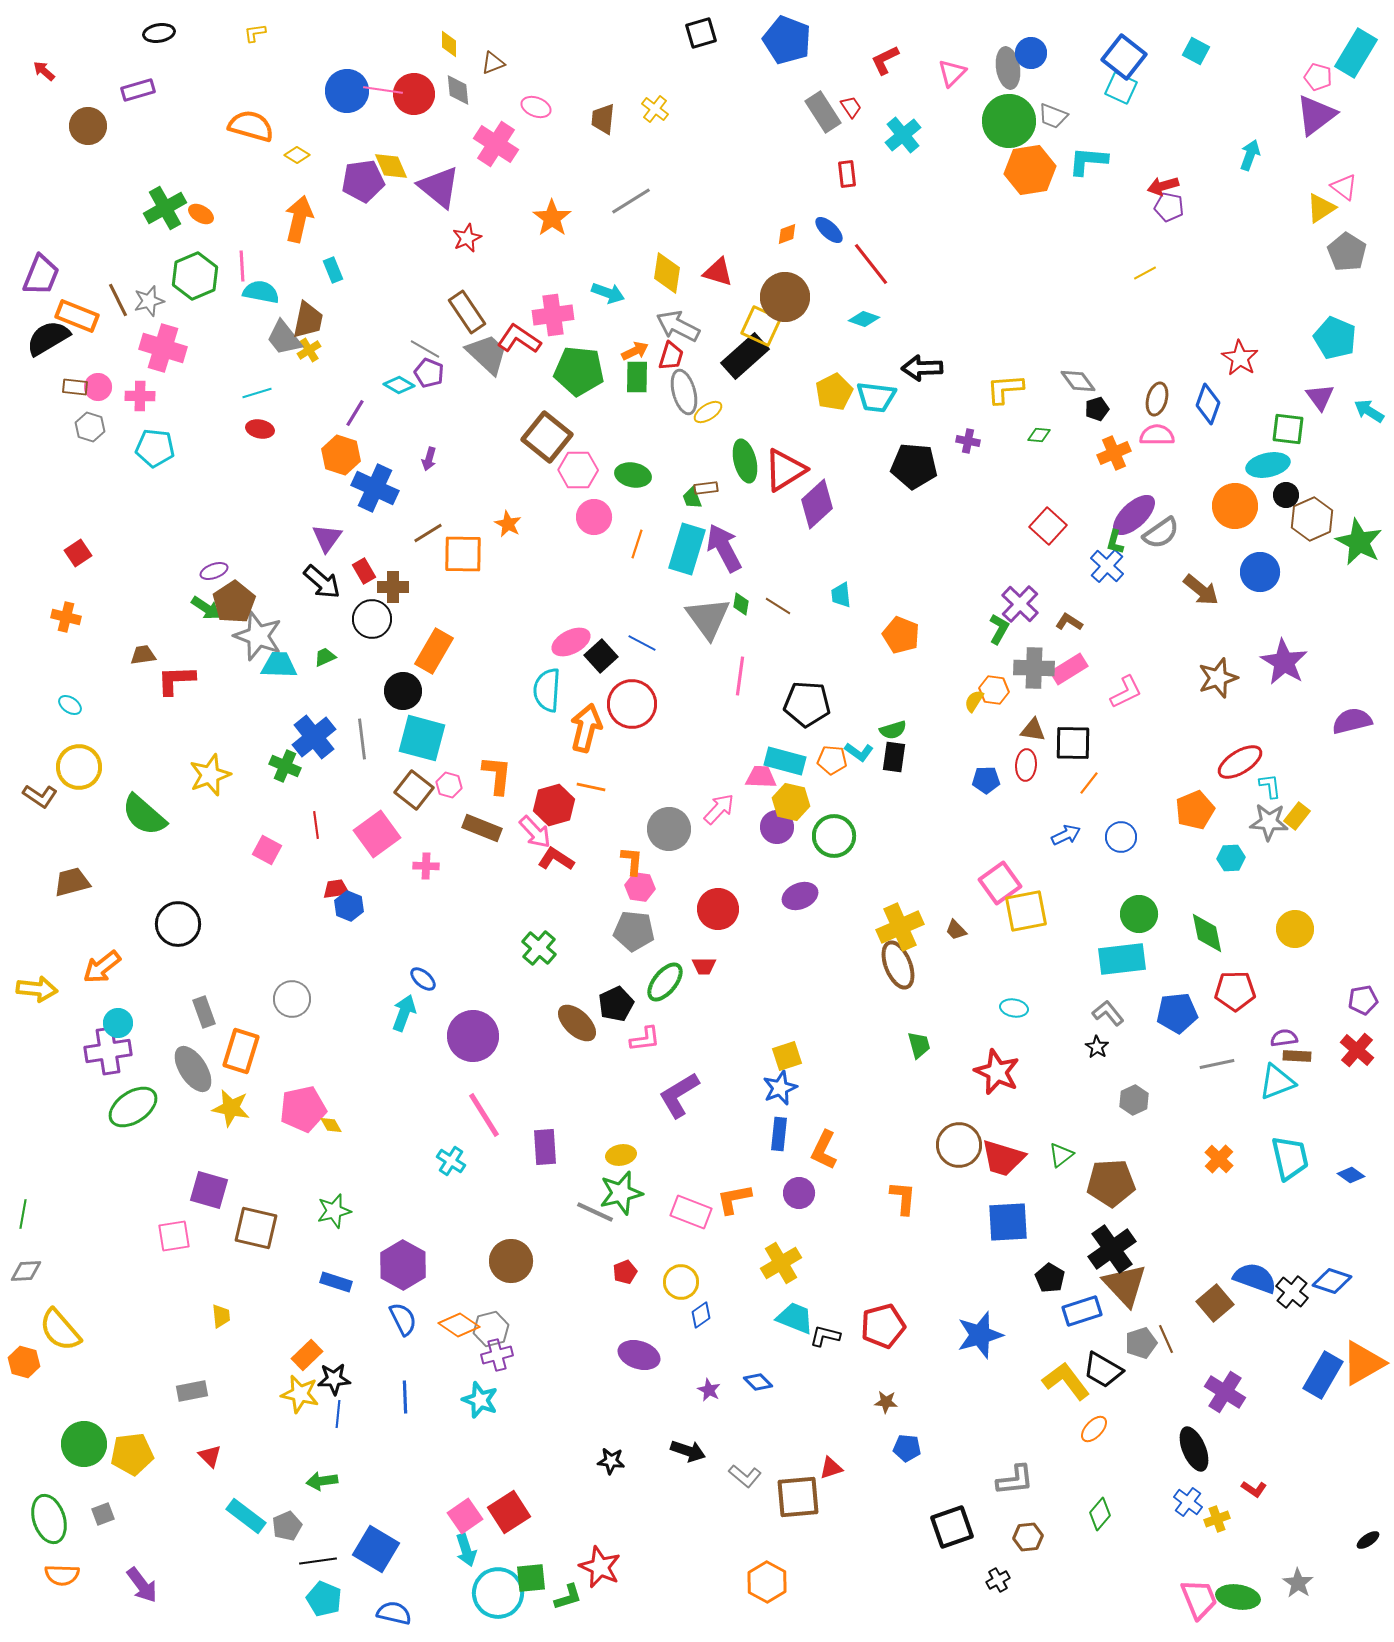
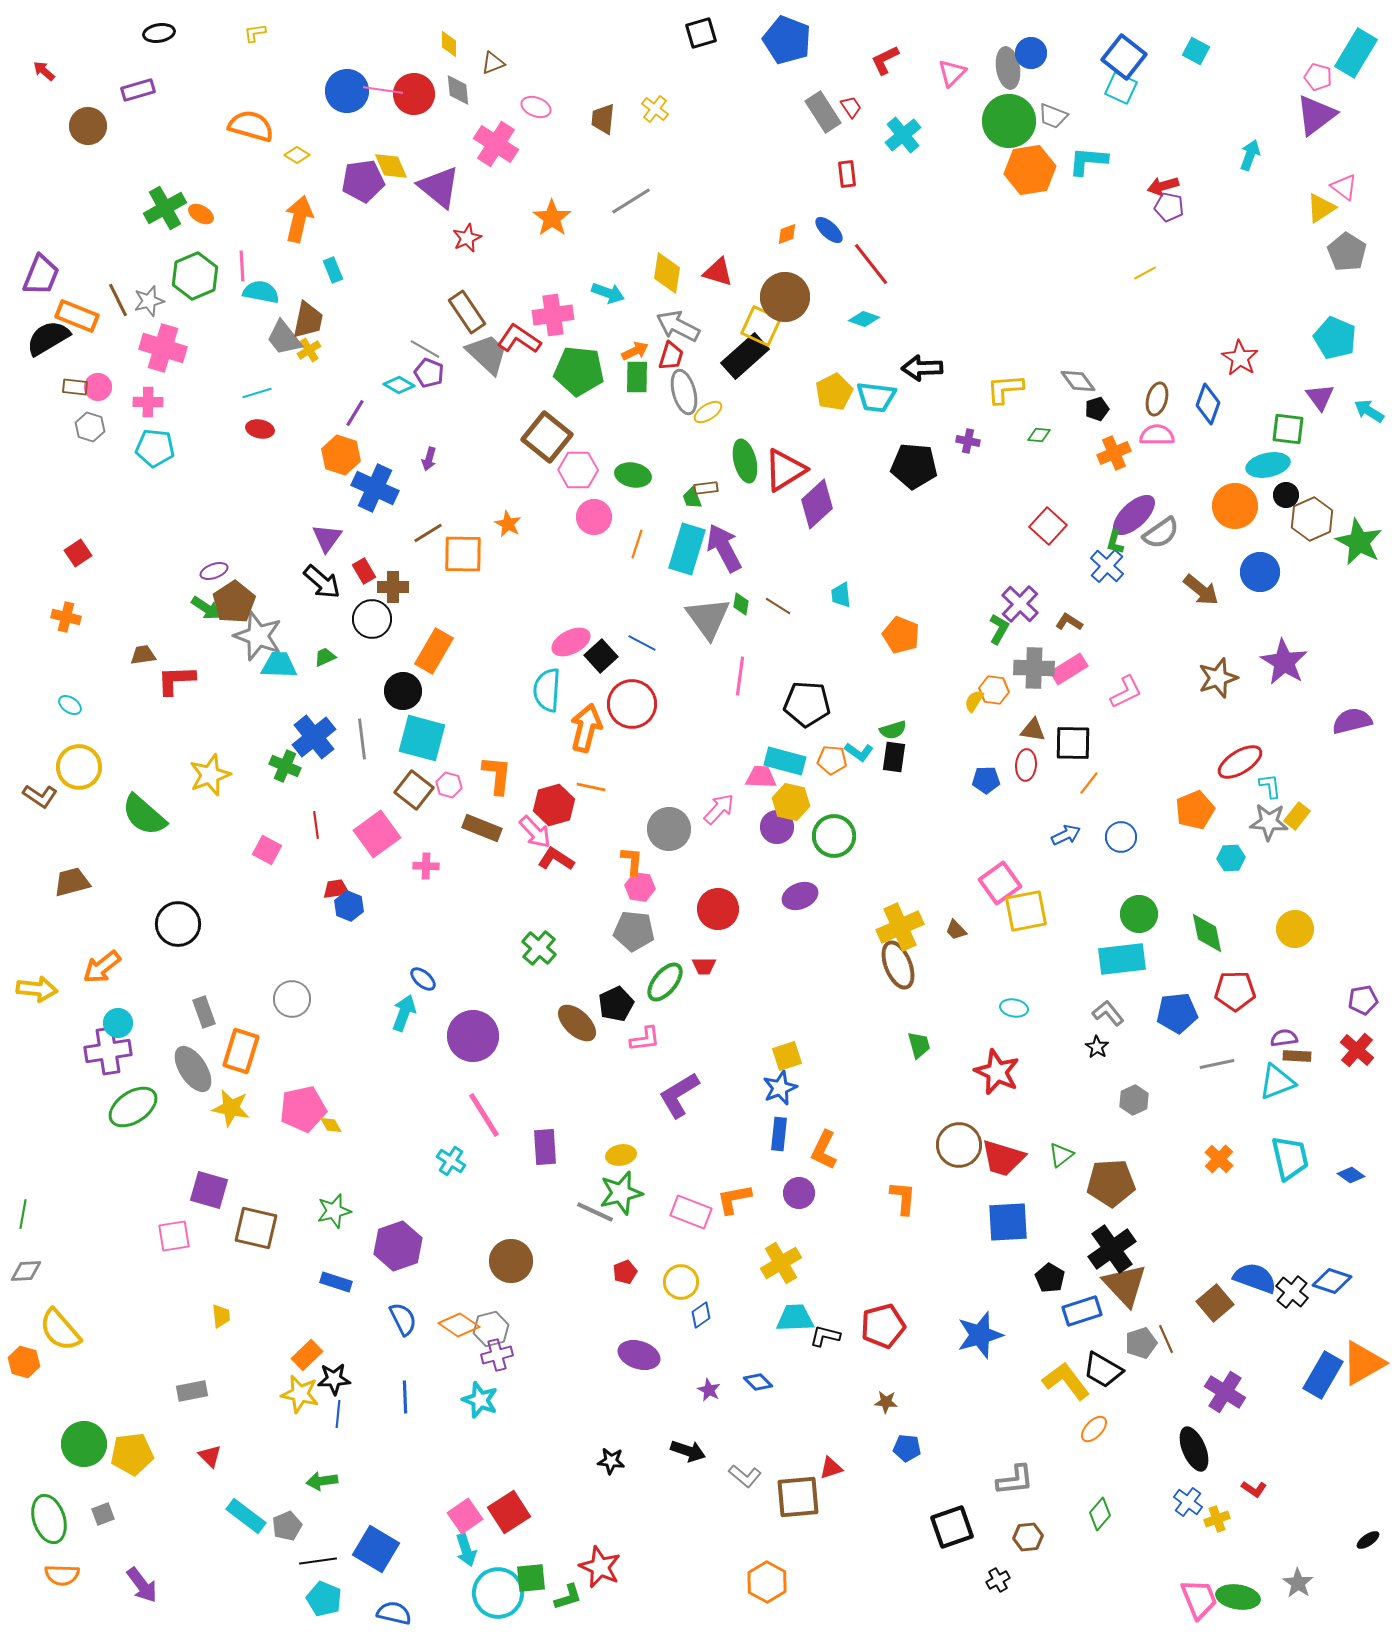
pink cross at (140, 396): moved 8 px right, 6 px down
purple hexagon at (403, 1265): moved 5 px left, 19 px up; rotated 12 degrees clockwise
cyan trapezoid at (795, 1318): rotated 24 degrees counterclockwise
